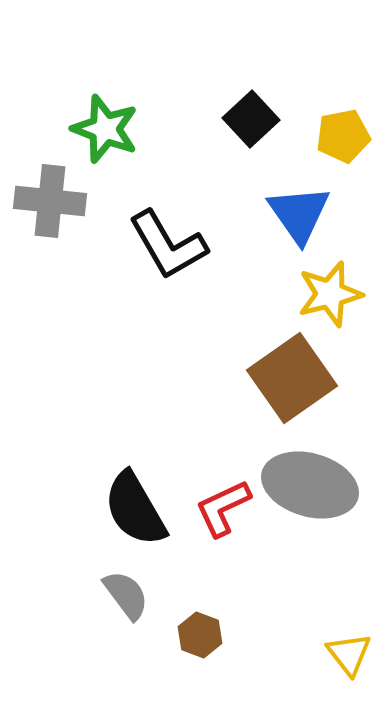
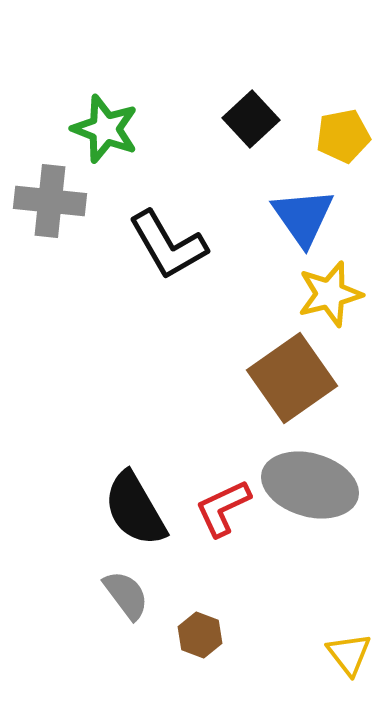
blue triangle: moved 4 px right, 3 px down
